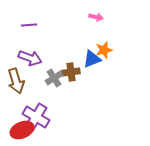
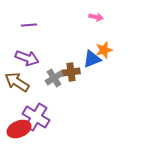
purple arrow: moved 3 px left
brown arrow: moved 1 px right, 1 px down; rotated 140 degrees clockwise
red ellipse: moved 3 px left, 1 px up
